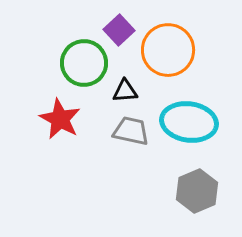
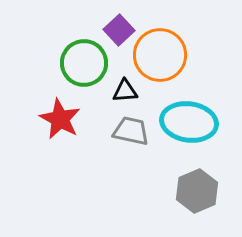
orange circle: moved 8 px left, 5 px down
